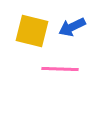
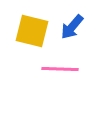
blue arrow: rotated 24 degrees counterclockwise
